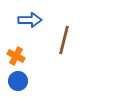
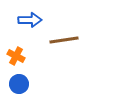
brown line: rotated 68 degrees clockwise
blue circle: moved 1 px right, 3 px down
